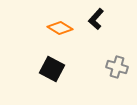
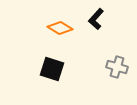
black square: rotated 10 degrees counterclockwise
